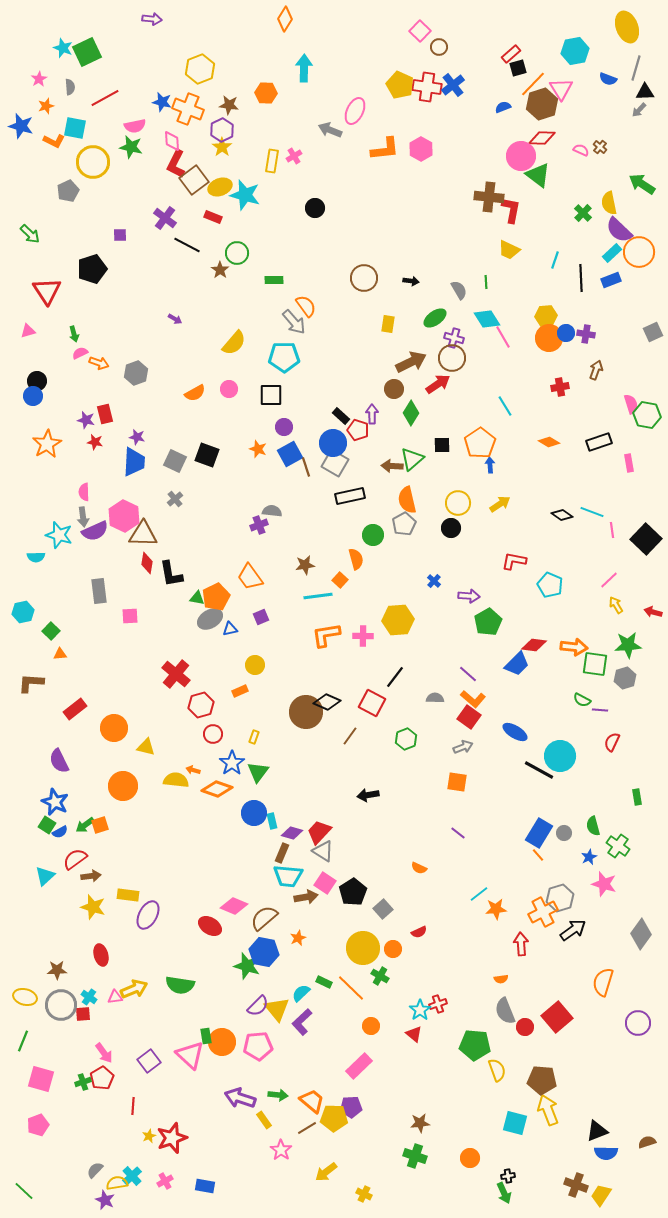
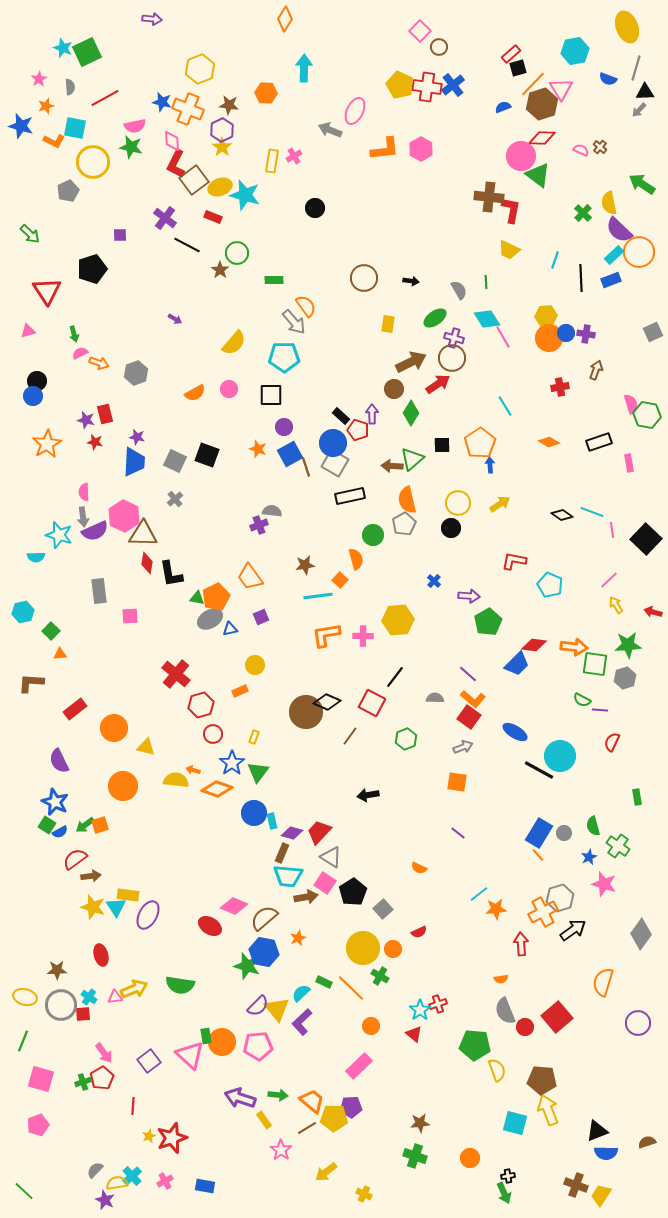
cyan rectangle at (612, 253): moved 2 px right, 2 px down
gray triangle at (323, 851): moved 8 px right, 6 px down
cyan triangle at (45, 876): moved 71 px right, 31 px down; rotated 20 degrees counterclockwise
